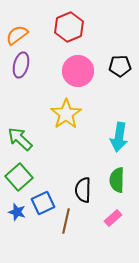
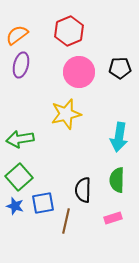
red hexagon: moved 4 px down
black pentagon: moved 2 px down
pink circle: moved 1 px right, 1 px down
yellow star: rotated 20 degrees clockwise
green arrow: rotated 52 degrees counterclockwise
blue square: rotated 15 degrees clockwise
blue star: moved 2 px left, 6 px up
pink rectangle: rotated 24 degrees clockwise
